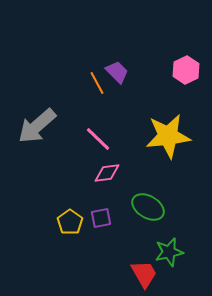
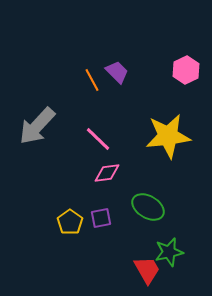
orange line: moved 5 px left, 3 px up
gray arrow: rotated 6 degrees counterclockwise
red trapezoid: moved 3 px right, 4 px up
